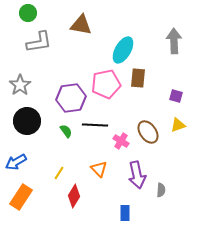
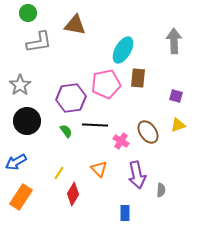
brown triangle: moved 6 px left
red diamond: moved 1 px left, 2 px up
